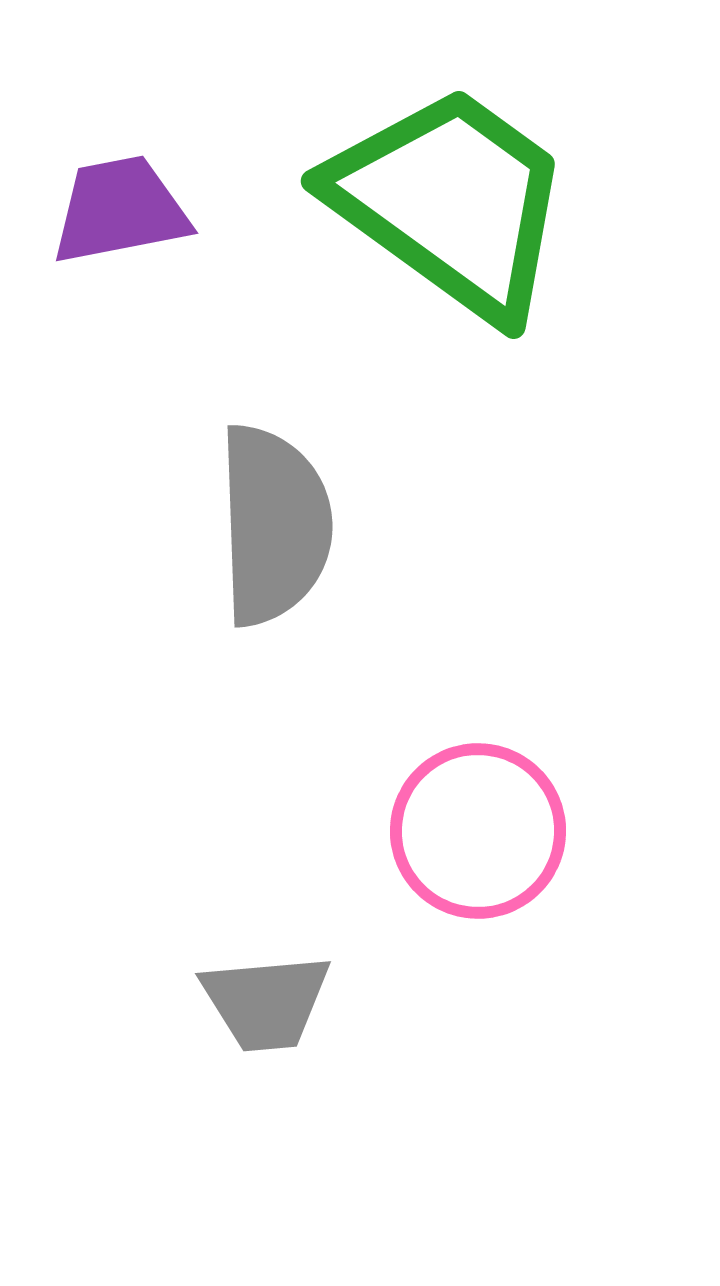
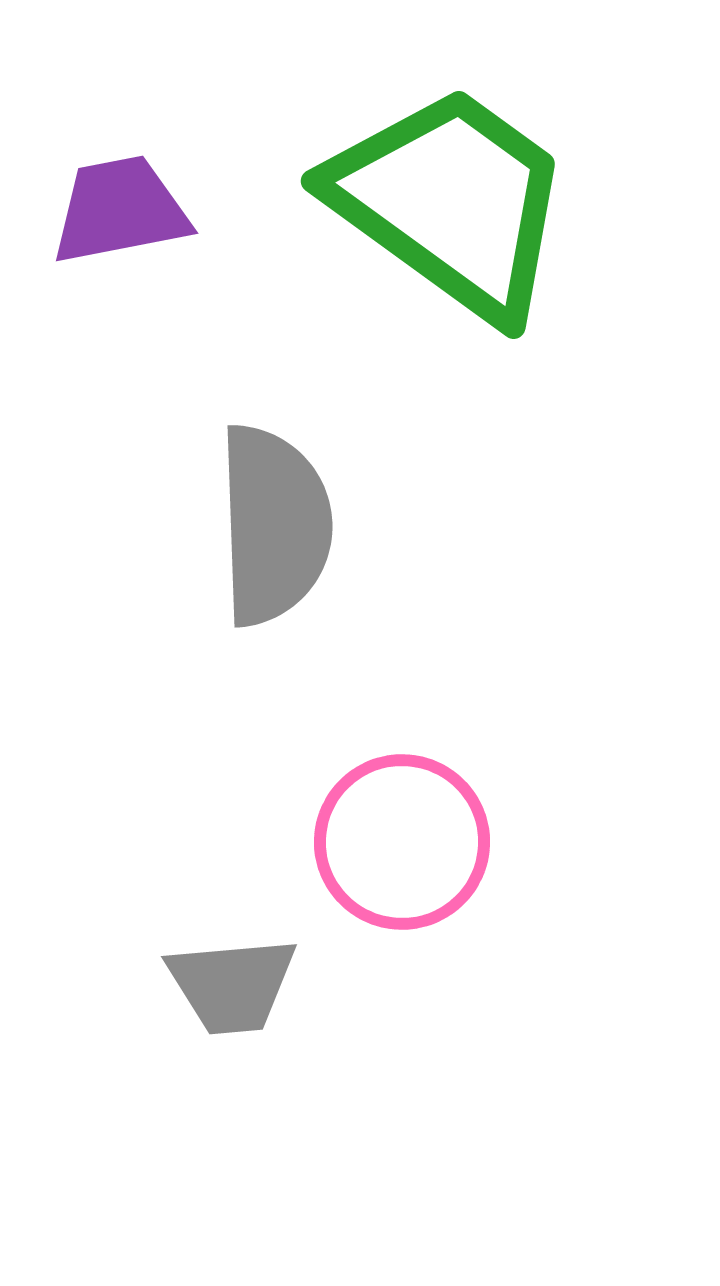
pink circle: moved 76 px left, 11 px down
gray trapezoid: moved 34 px left, 17 px up
